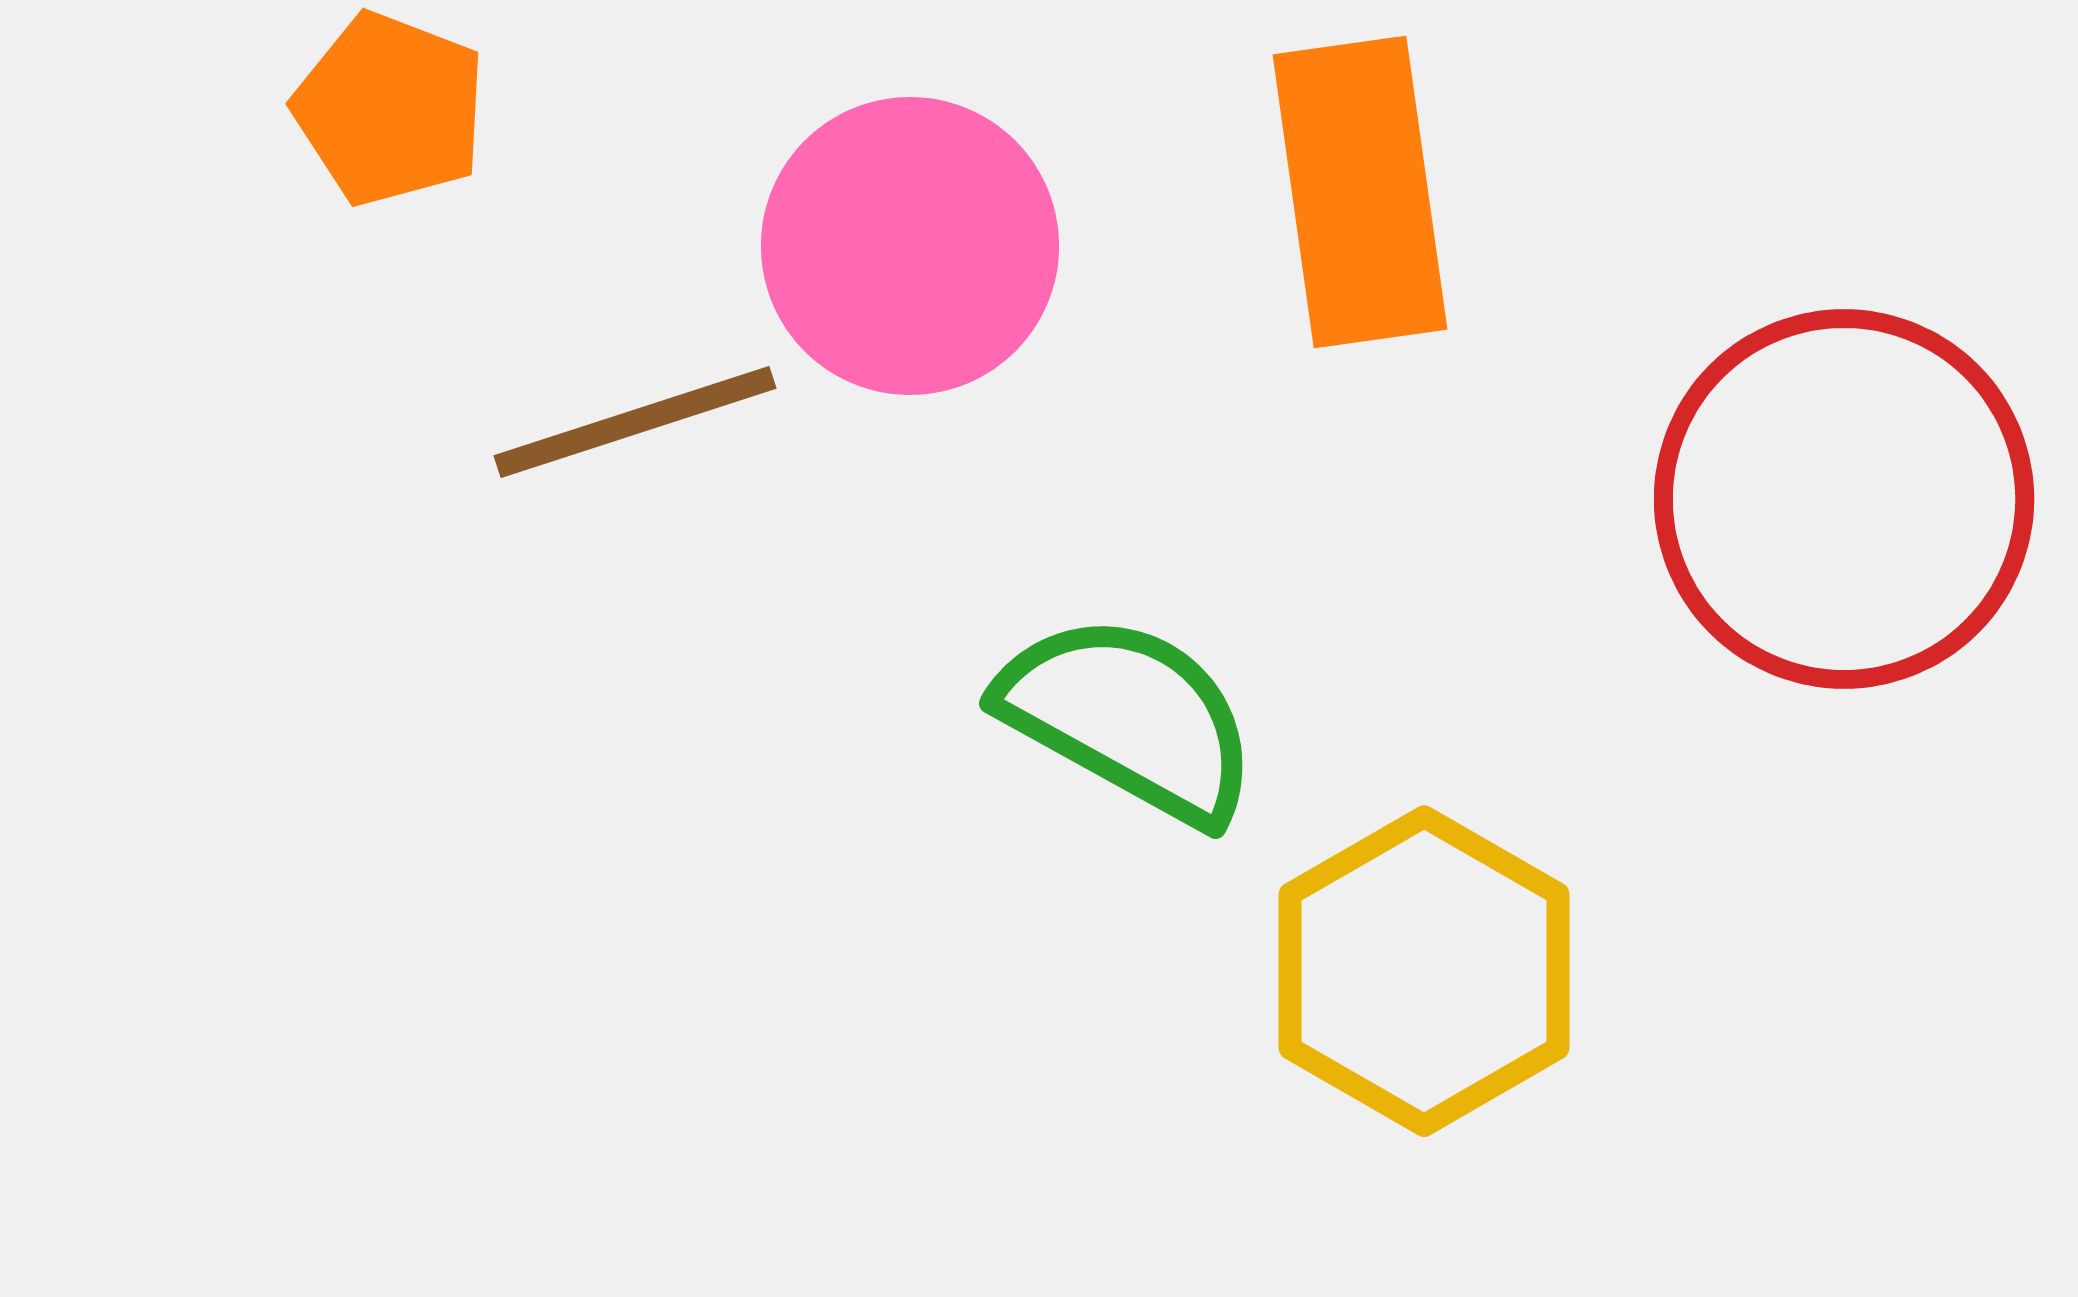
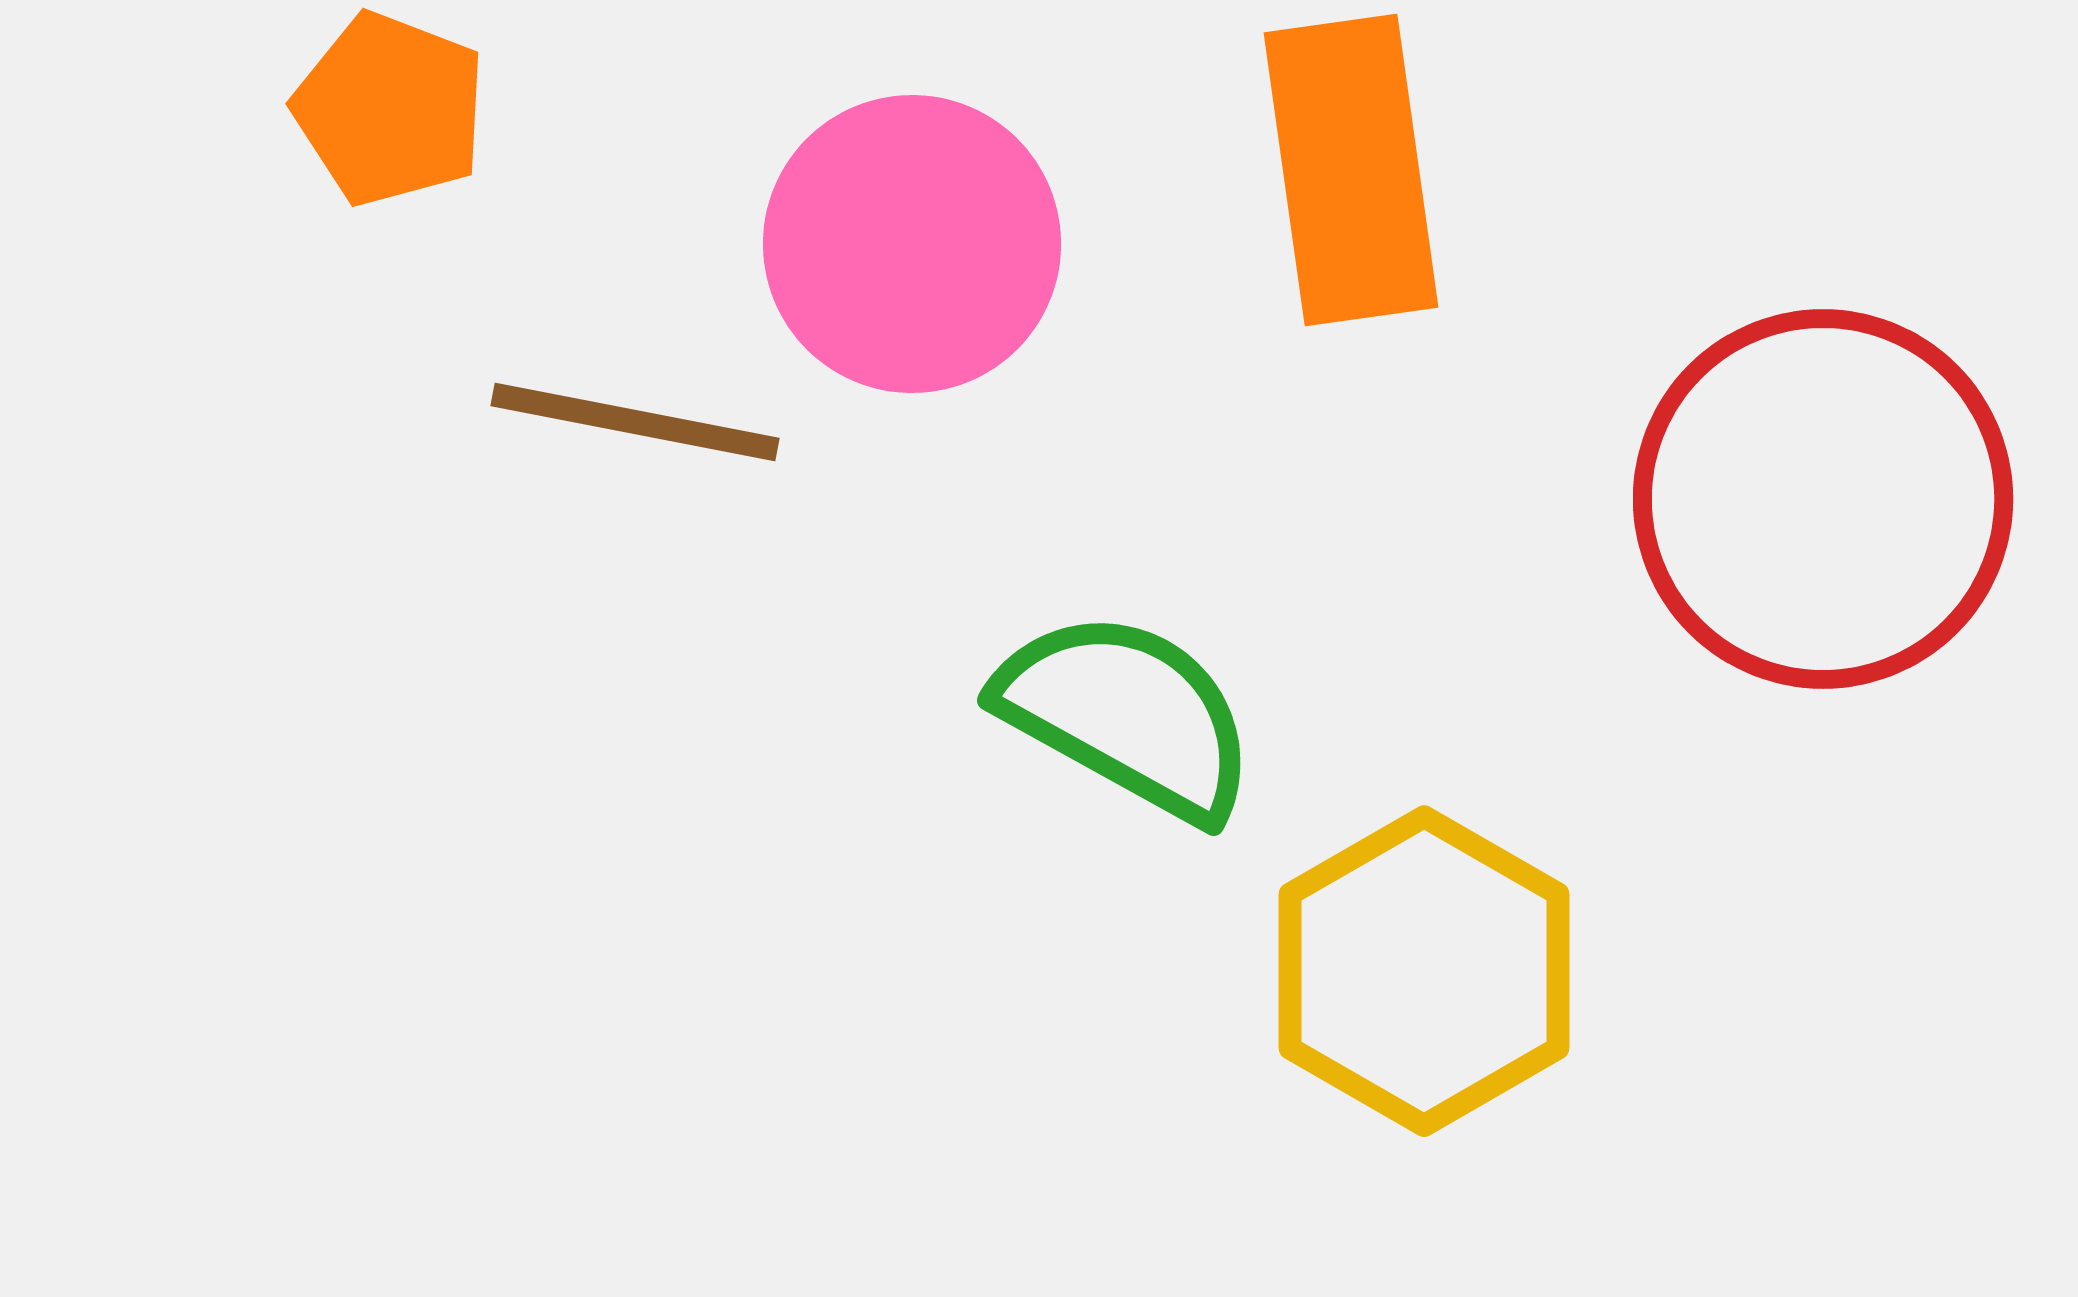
orange rectangle: moved 9 px left, 22 px up
pink circle: moved 2 px right, 2 px up
brown line: rotated 29 degrees clockwise
red circle: moved 21 px left
green semicircle: moved 2 px left, 3 px up
